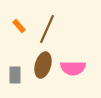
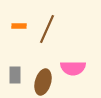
orange rectangle: rotated 48 degrees counterclockwise
brown ellipse: moved 17 px down
